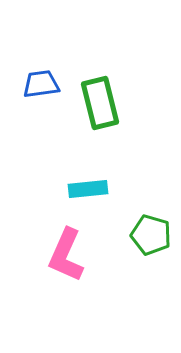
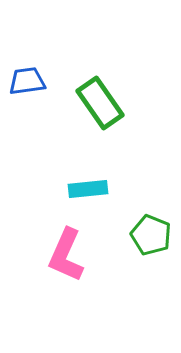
blue trapezoid: moved 14 px left, 3 px up
green rectangle: rotated 21 degrees counterclockwise
green pentagon: rotated 6 degrees clockwise
